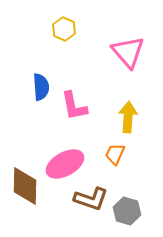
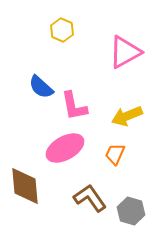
yellow hexagon: moved 2 px left, 1 px down
pink triangle: moved 3 px left; rotated 42 degrees clockwise
blue semicircle: rotated 136 degrees clockwise
yellow arrow: moved 1 px left, 1 px up; rotated 116 degrees counterclockwise
pink ellipse: moved 16 px up
brown diamond: rotated 6 degrees counterclockwise
brown L-shape: moved 1 px left, 1 px up; rotated 144 degrees counterclockwise
gray hexagon: moved 4 px right
